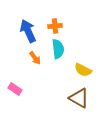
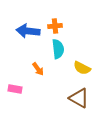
blue arrow: rotated 60 degrees counterclockwise
orange arrow: moved 3 px right, 11 px down
yellow semicircle: moved 1 px left, 2 px up
pink rectangle: rotated 24 degrees counterclockwise
